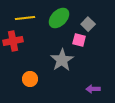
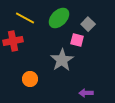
yellow line: rotated 36 degrees clockwise
pink square: moved 2 px left
purple arrow: moved 7 px left, 4 px down
